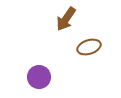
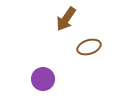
purple circle: moved 4 px right, 2 px down
